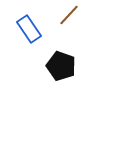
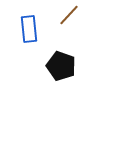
blue rectangle: rotated 28 degrees clockwise
